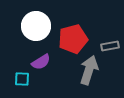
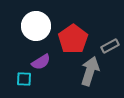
red pentagon: rotated 20 degrees counterclockwise
gray rectangle: rotated 18 degrees counterclockwise
gray arrow: moved 1 px right, 1 px down
cyan square: moved 2 px right
